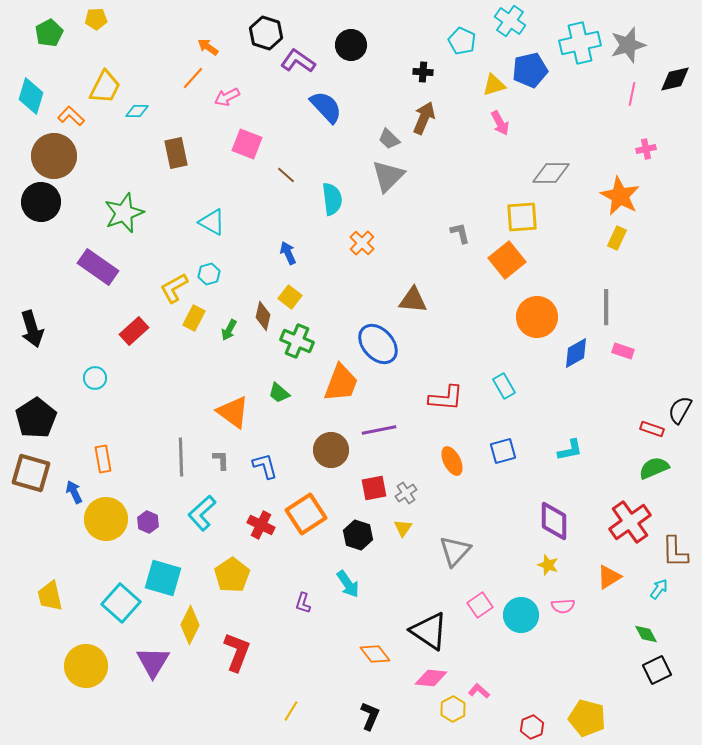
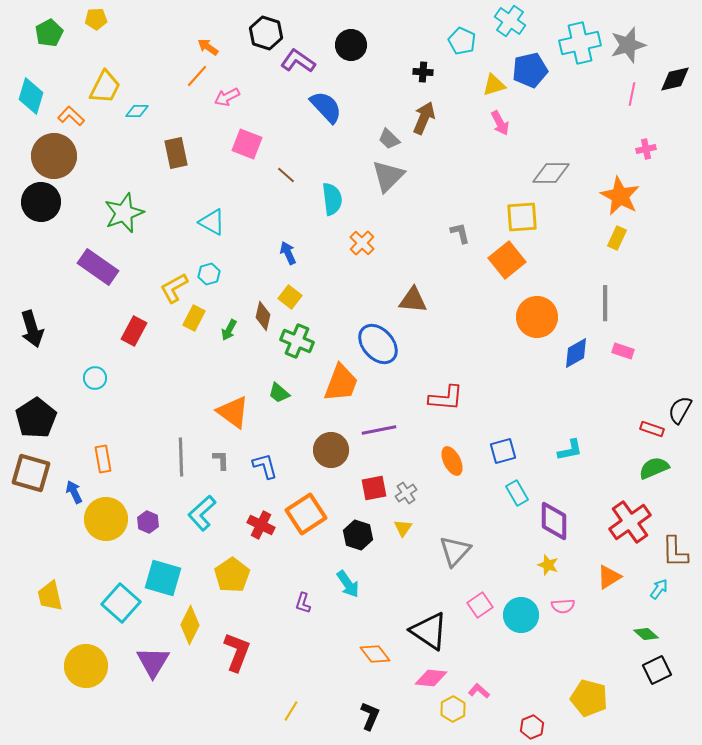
orange line at (193, 78): moved 4 px right, 2 px up
gray line at (606, 307): moved 1 px left, 4 px up
red rectangle at (134, 331): rotated 20 degrees counterclockwise
cyan rectangle at (504, 386): moved 13 px right, 107 px down
green diamond at (646, 634): rotated 20 degrees counterclockwise
yellow pentagon at (587, 718): moved 2 px right, 20 px up
